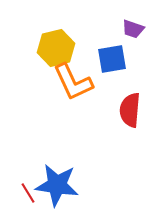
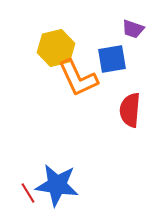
orange L-shape: moved 5 px right, 4 px up
